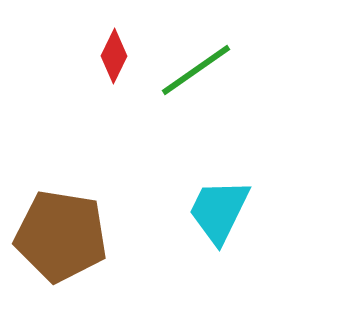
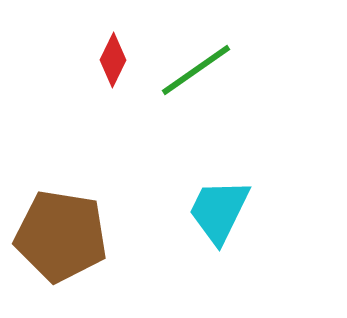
red diamond: moved 1 px left, 4 px down
